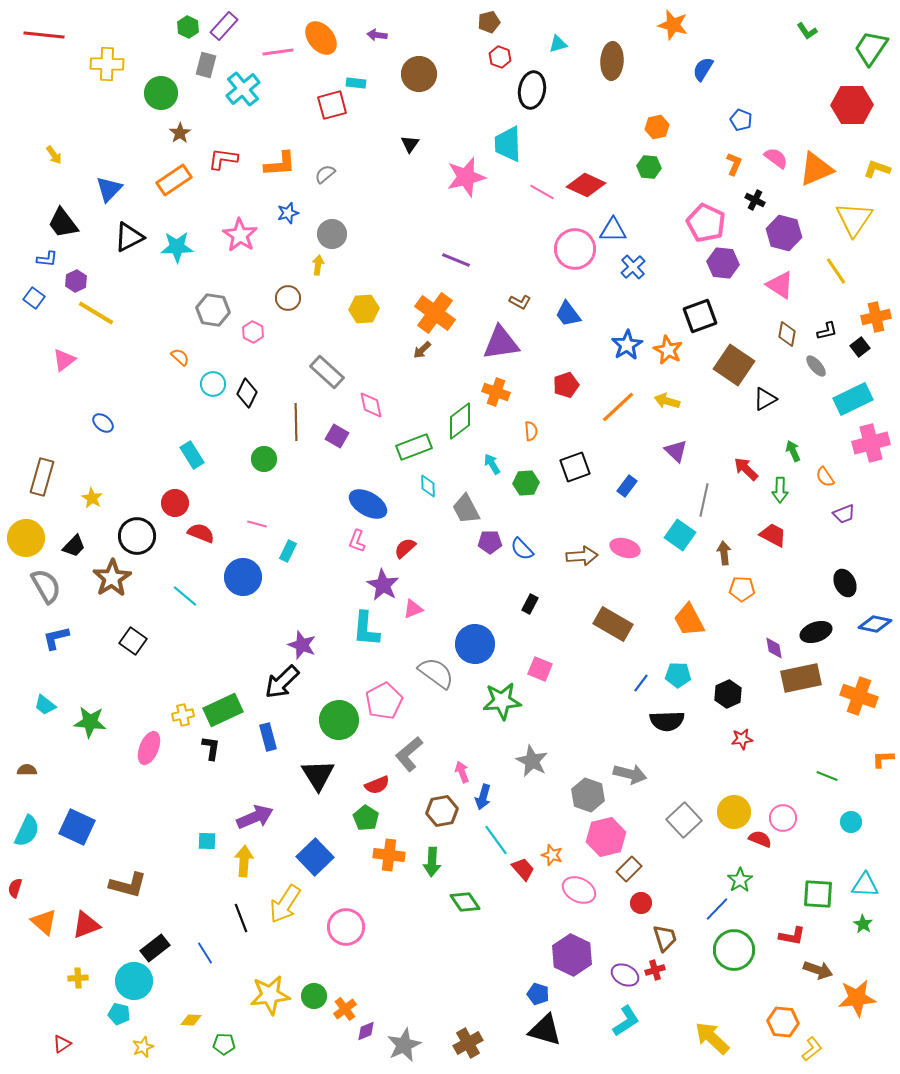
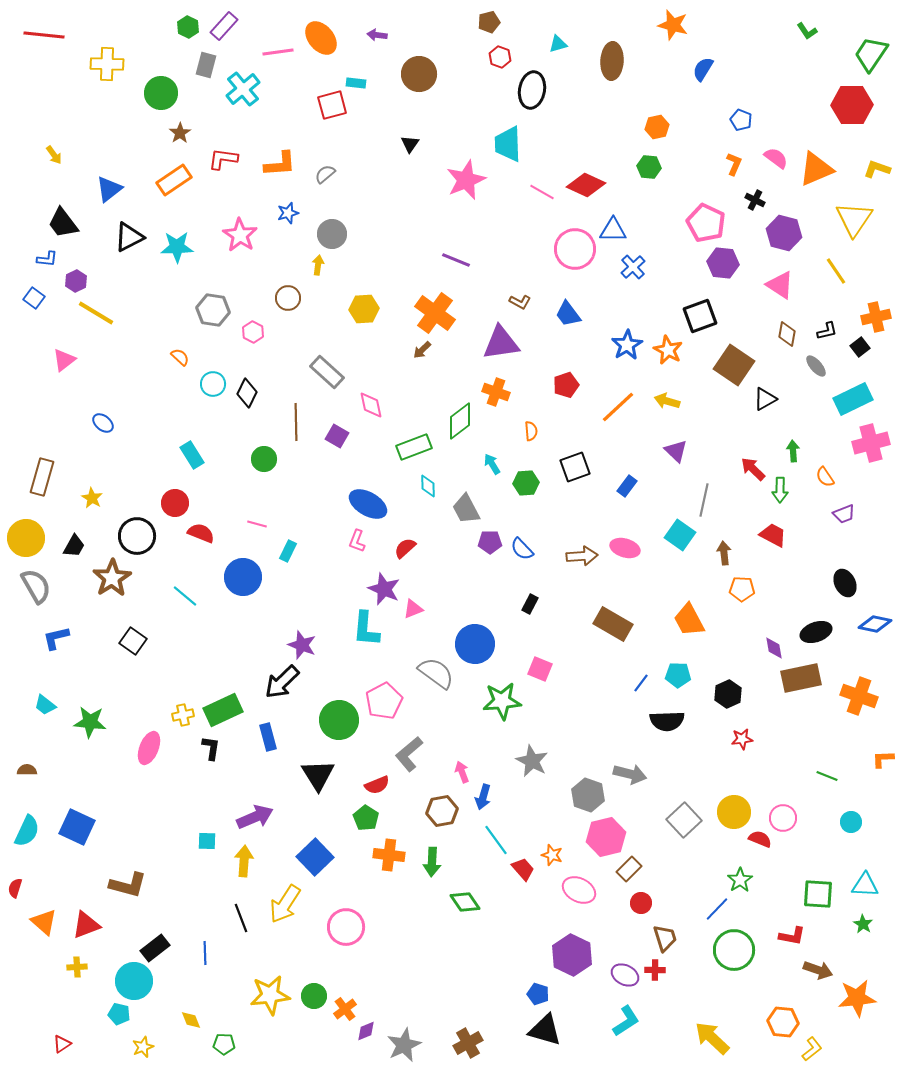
green trapezoid at (871, 48): moved 6 px down
pink star at (466, 177): moved 3 px down; rotated 9 degrees counterclockwise
blue triangle at (109, 189): rotated 8 degrees clockwise
green arrow at (793, 451): rotated 20 degrees clockwise
red arrow at (746, 469): moved 7 px right
black trapezoid at (74, 546): rotated 15 degrees counterclockwise
purple star at (383, 585): moved 1 px right, 4 px down; rotated 8 degrees counterclockwise
gray semicircle at (46, 586): moved 10 px left
blue line at (205, 953): rotated 30 degrees clockwise
red cross at (655, 970): rotated 18 degrees clockwise
yellow cross at (78, 978): moved 1 px left, 11 px up
yellow diamond at (191, 1020): rotated 65 degrees clockwise
